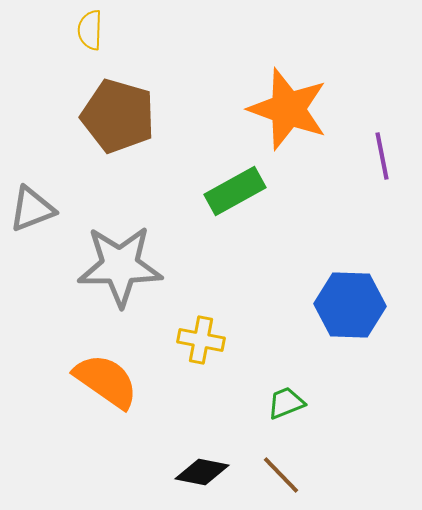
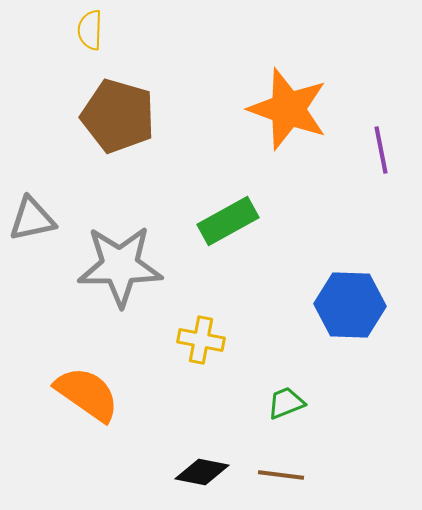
purple line: moved 1 px left, 6 px up
green rectangle: moved 7 px left, 30 px down
gray triangle: moved 10 px down; rotated 9 degrees clockwise
orange semicircle: moved 19 px left, 13 px down
brown line: rotated 39 degrees counterclockwise
